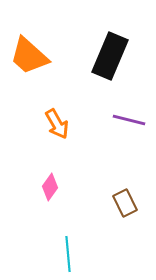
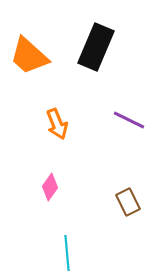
black rectangle: moved 14 px left, 9 px up
purple line: rotated 12 degrees clockwise
orange arrow: rotated 8 degrees clockwise
brown rectangle: moved 3 px right, 1 px up
cyan line: moved 1 px left, 1 px up
